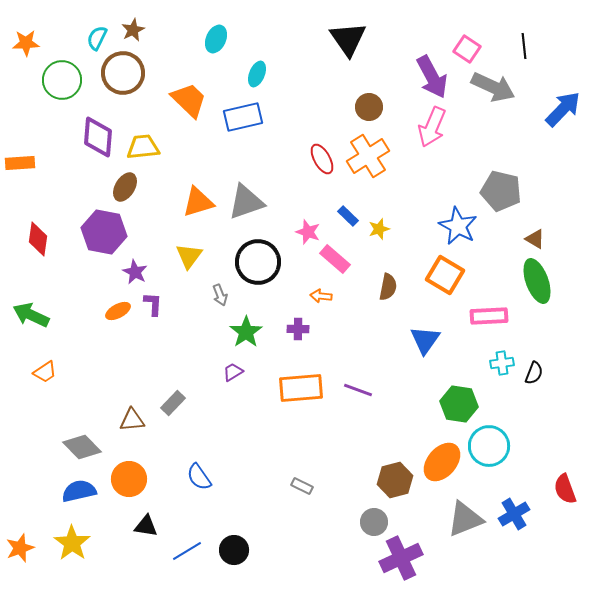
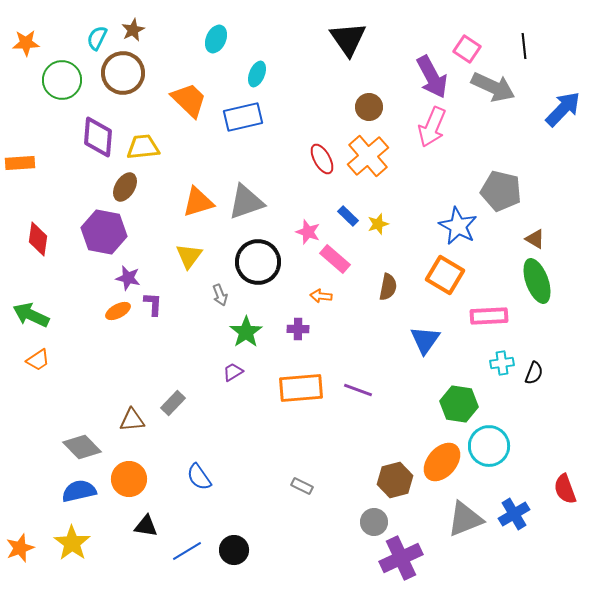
orange cross at (368, 156): rotated 9 degrees counterclockwise
yellow star at (379, 229): moved 1 px left, 5 px up
purple star at (135, 272): moved 7 px left, 6 px down; rotated 15 degrees counterclockwise
orange trapezoid at (45, 372): moved 7 px left, 12 px up
